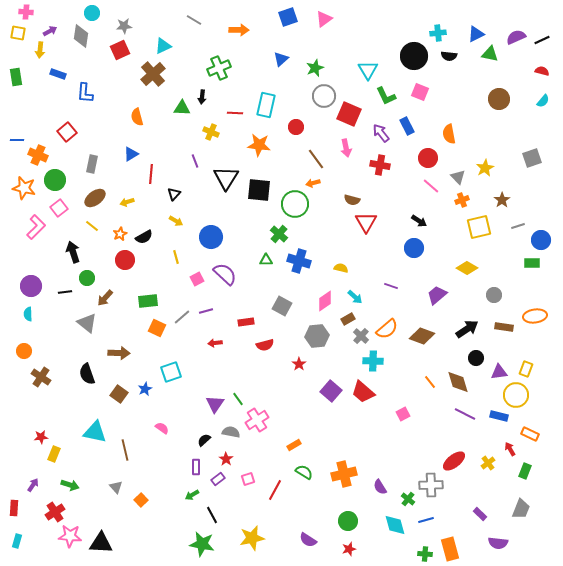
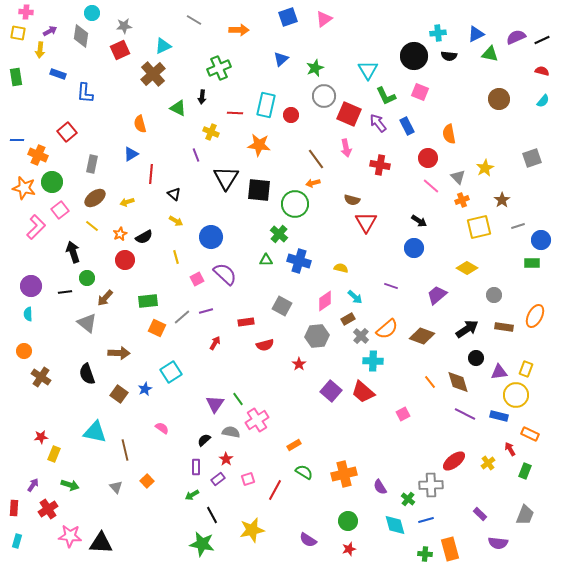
green triangle at (182, 108): moved 4 px left; rotated 24 degrees clockwise
orange semicircle at (137, 117): moved 3 px right, 7 px down
red circle at (296, 127): moved 5 px left, 12 px up
purple arrow at (381, 133): moved 3 px left, 10 px up
purple line at (195, 161): moved 1 px right, 6 px up
green circle at (55, 180): moved 3 px left, 2 px down
black triangle at (174, 194): rotated 32 degrees counterclockwise
pink square at (59, 208): moved 1 px right, 2 px down
orange ellipse at (535, 316): rotated 55 degrees counterclockwise
red arrow at (215, 343): rotated 128 degrees clockwise
cyan square at (171, 372): rotated 15 degrees counterclockwise
orange square at (141, 500): moved 6 px right, 19 px up
gray trapezoid at (521, 509): moved 4 px right, 6 px down
red cross at (55, 512): moved 7 px left, 3 px up
yellow star at (252, 538): moved 8 px up
